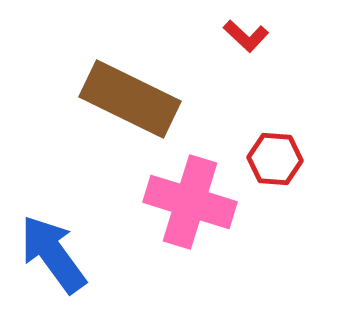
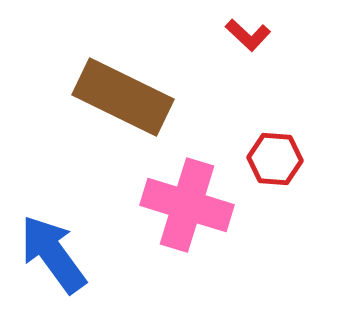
red L-shape: moved 2 px right, 1 px up
brown rectangle: moved 7 px left, 2 px up
pink cross: moved 3 px left, 3 px down
